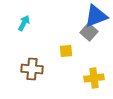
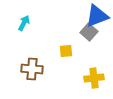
blue triangle: moved 1 px right
